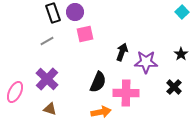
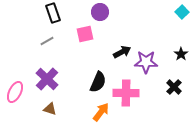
purple circle: moved 25 px right
black arrow: rotated 42 degrees clockwise
orange arrow: rotated 42 degrees counterclockwise
